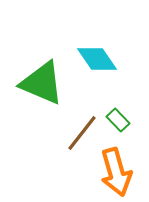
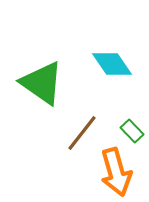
cyan diamond: moved 15 px right, 5 px down
green triangle: rotated 12 degrees clockwise
green rectangle: moved 14 px right, 11 px down
